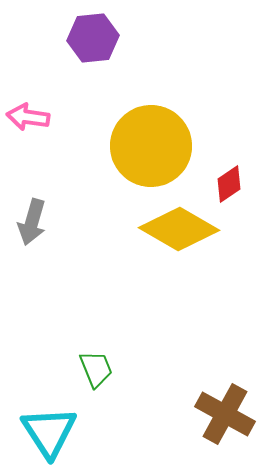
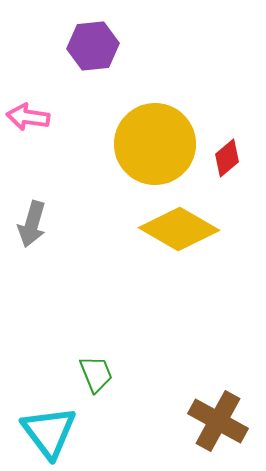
purple hexagon: moved 8 px down
yellow circle: moved 4 px right, 2 px up
red diamond: moved 2 px left, 26 px up; rotated 6 degrees counterclockwise
gray arrow: moved 2 px down
green trapezoid: moved 5 px down
brown cross: moved 7 px left, 7 px down
cyan triangle: rotated 4 degrees counterclockwise
